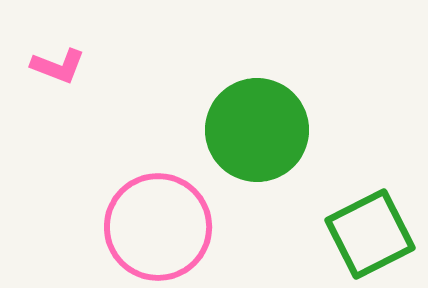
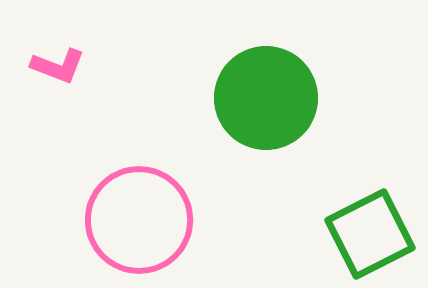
green circle: moved 9 px right, 32 px up
pink circle: moved 19 px left, 7 px up
